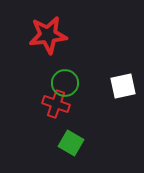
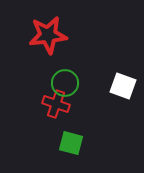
white square: rotated 32 degrees clockwise
green square: rotated 15 degrees counterclockwise
